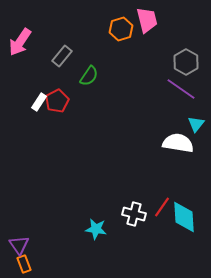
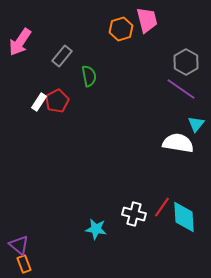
green semicircle: rotated 45 degrees counterclockwise
purple triangle: rotated 15 degrees counterclockwise
